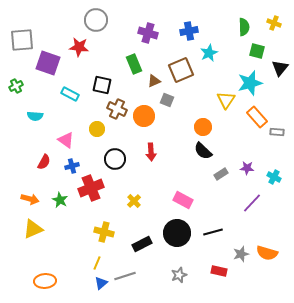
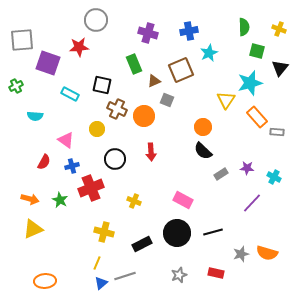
yellow cross at (274, 23): moved 5 px right, 6 px down
red star at (79, 47): rotated 12 degrees counterclockwise
yellow cross at (134, 201): rotated 24 degrees counterclockwise
red rectangle at (219, 271): moved 3 px left, 2 px down
